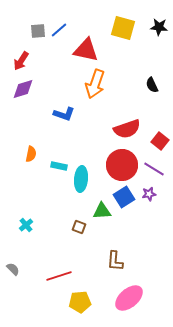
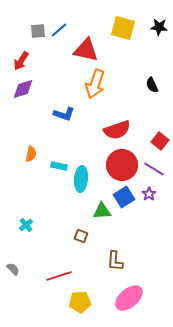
red semicircle: moved 10 px left, 1 px down
purple star: rotated 24 degrees counterclockwise
brown square: moved 2 px right, 9 px down
